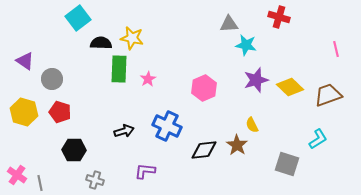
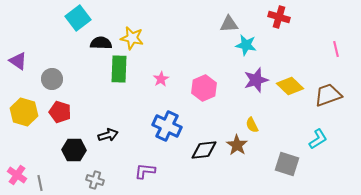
purple triangle: moved 7 px left
pink star: moved 13 px right
yellow diamond: moved 1 px up
black arrow: moved 16 px left, 4 px down
